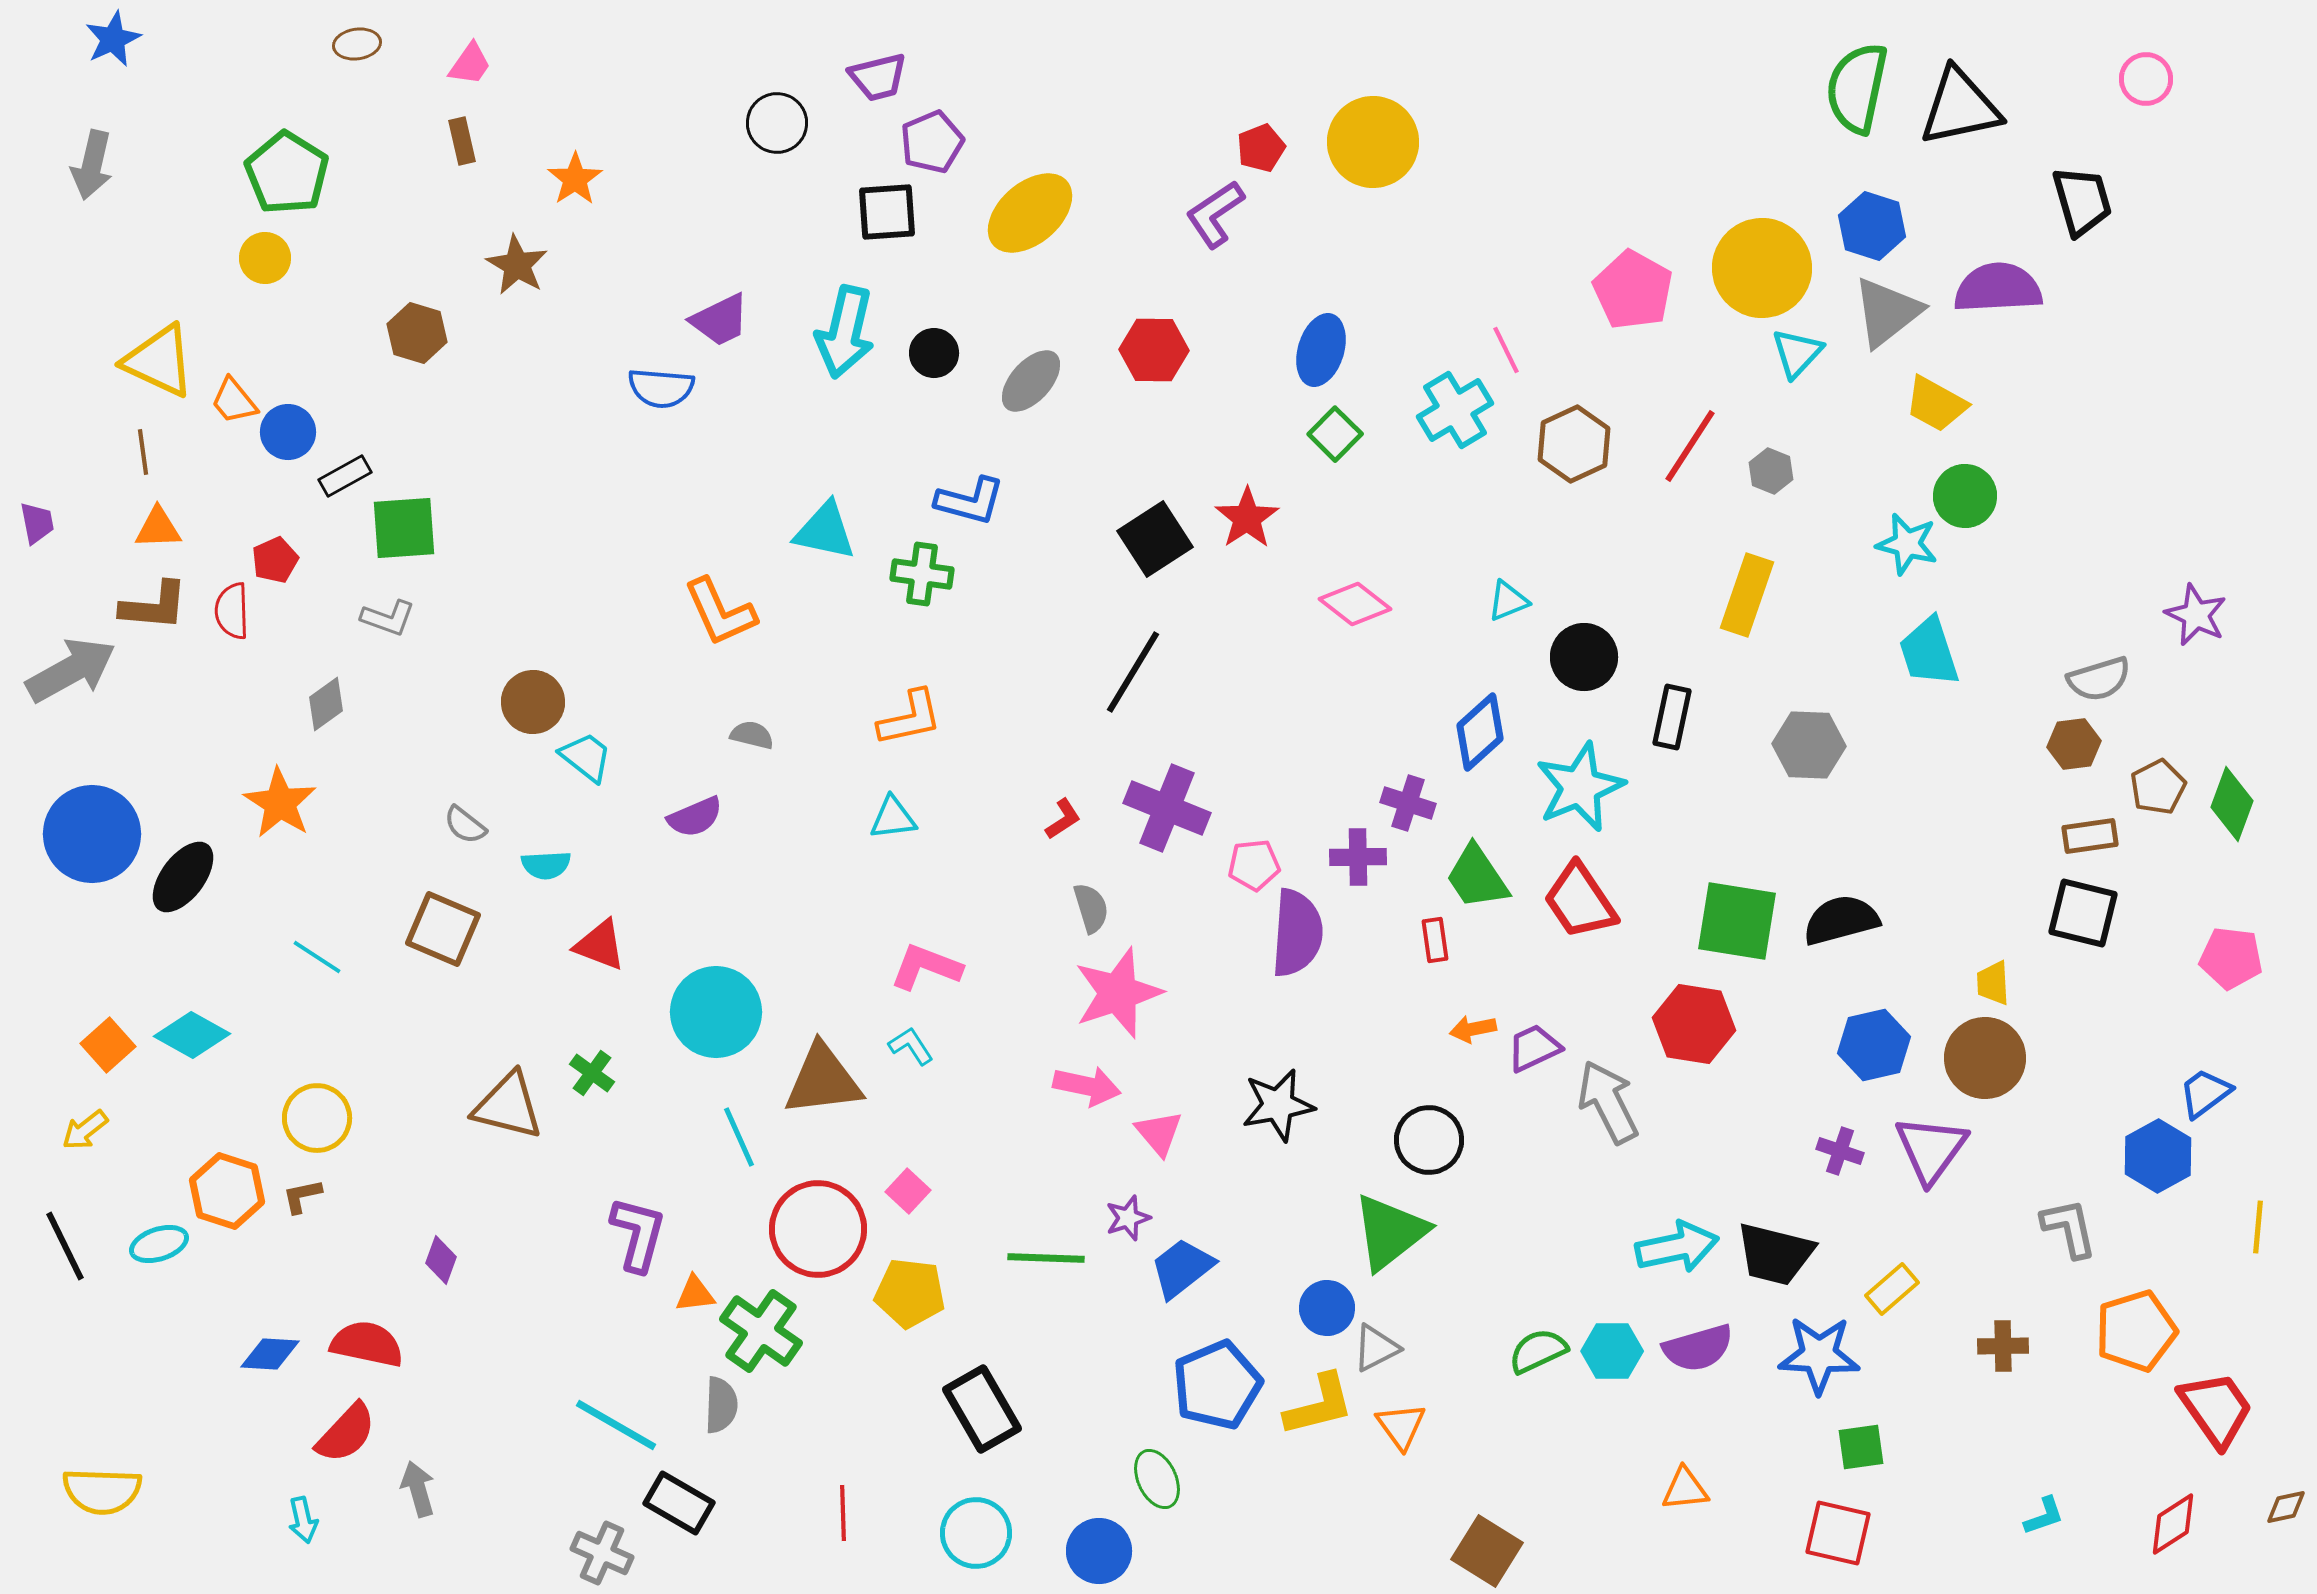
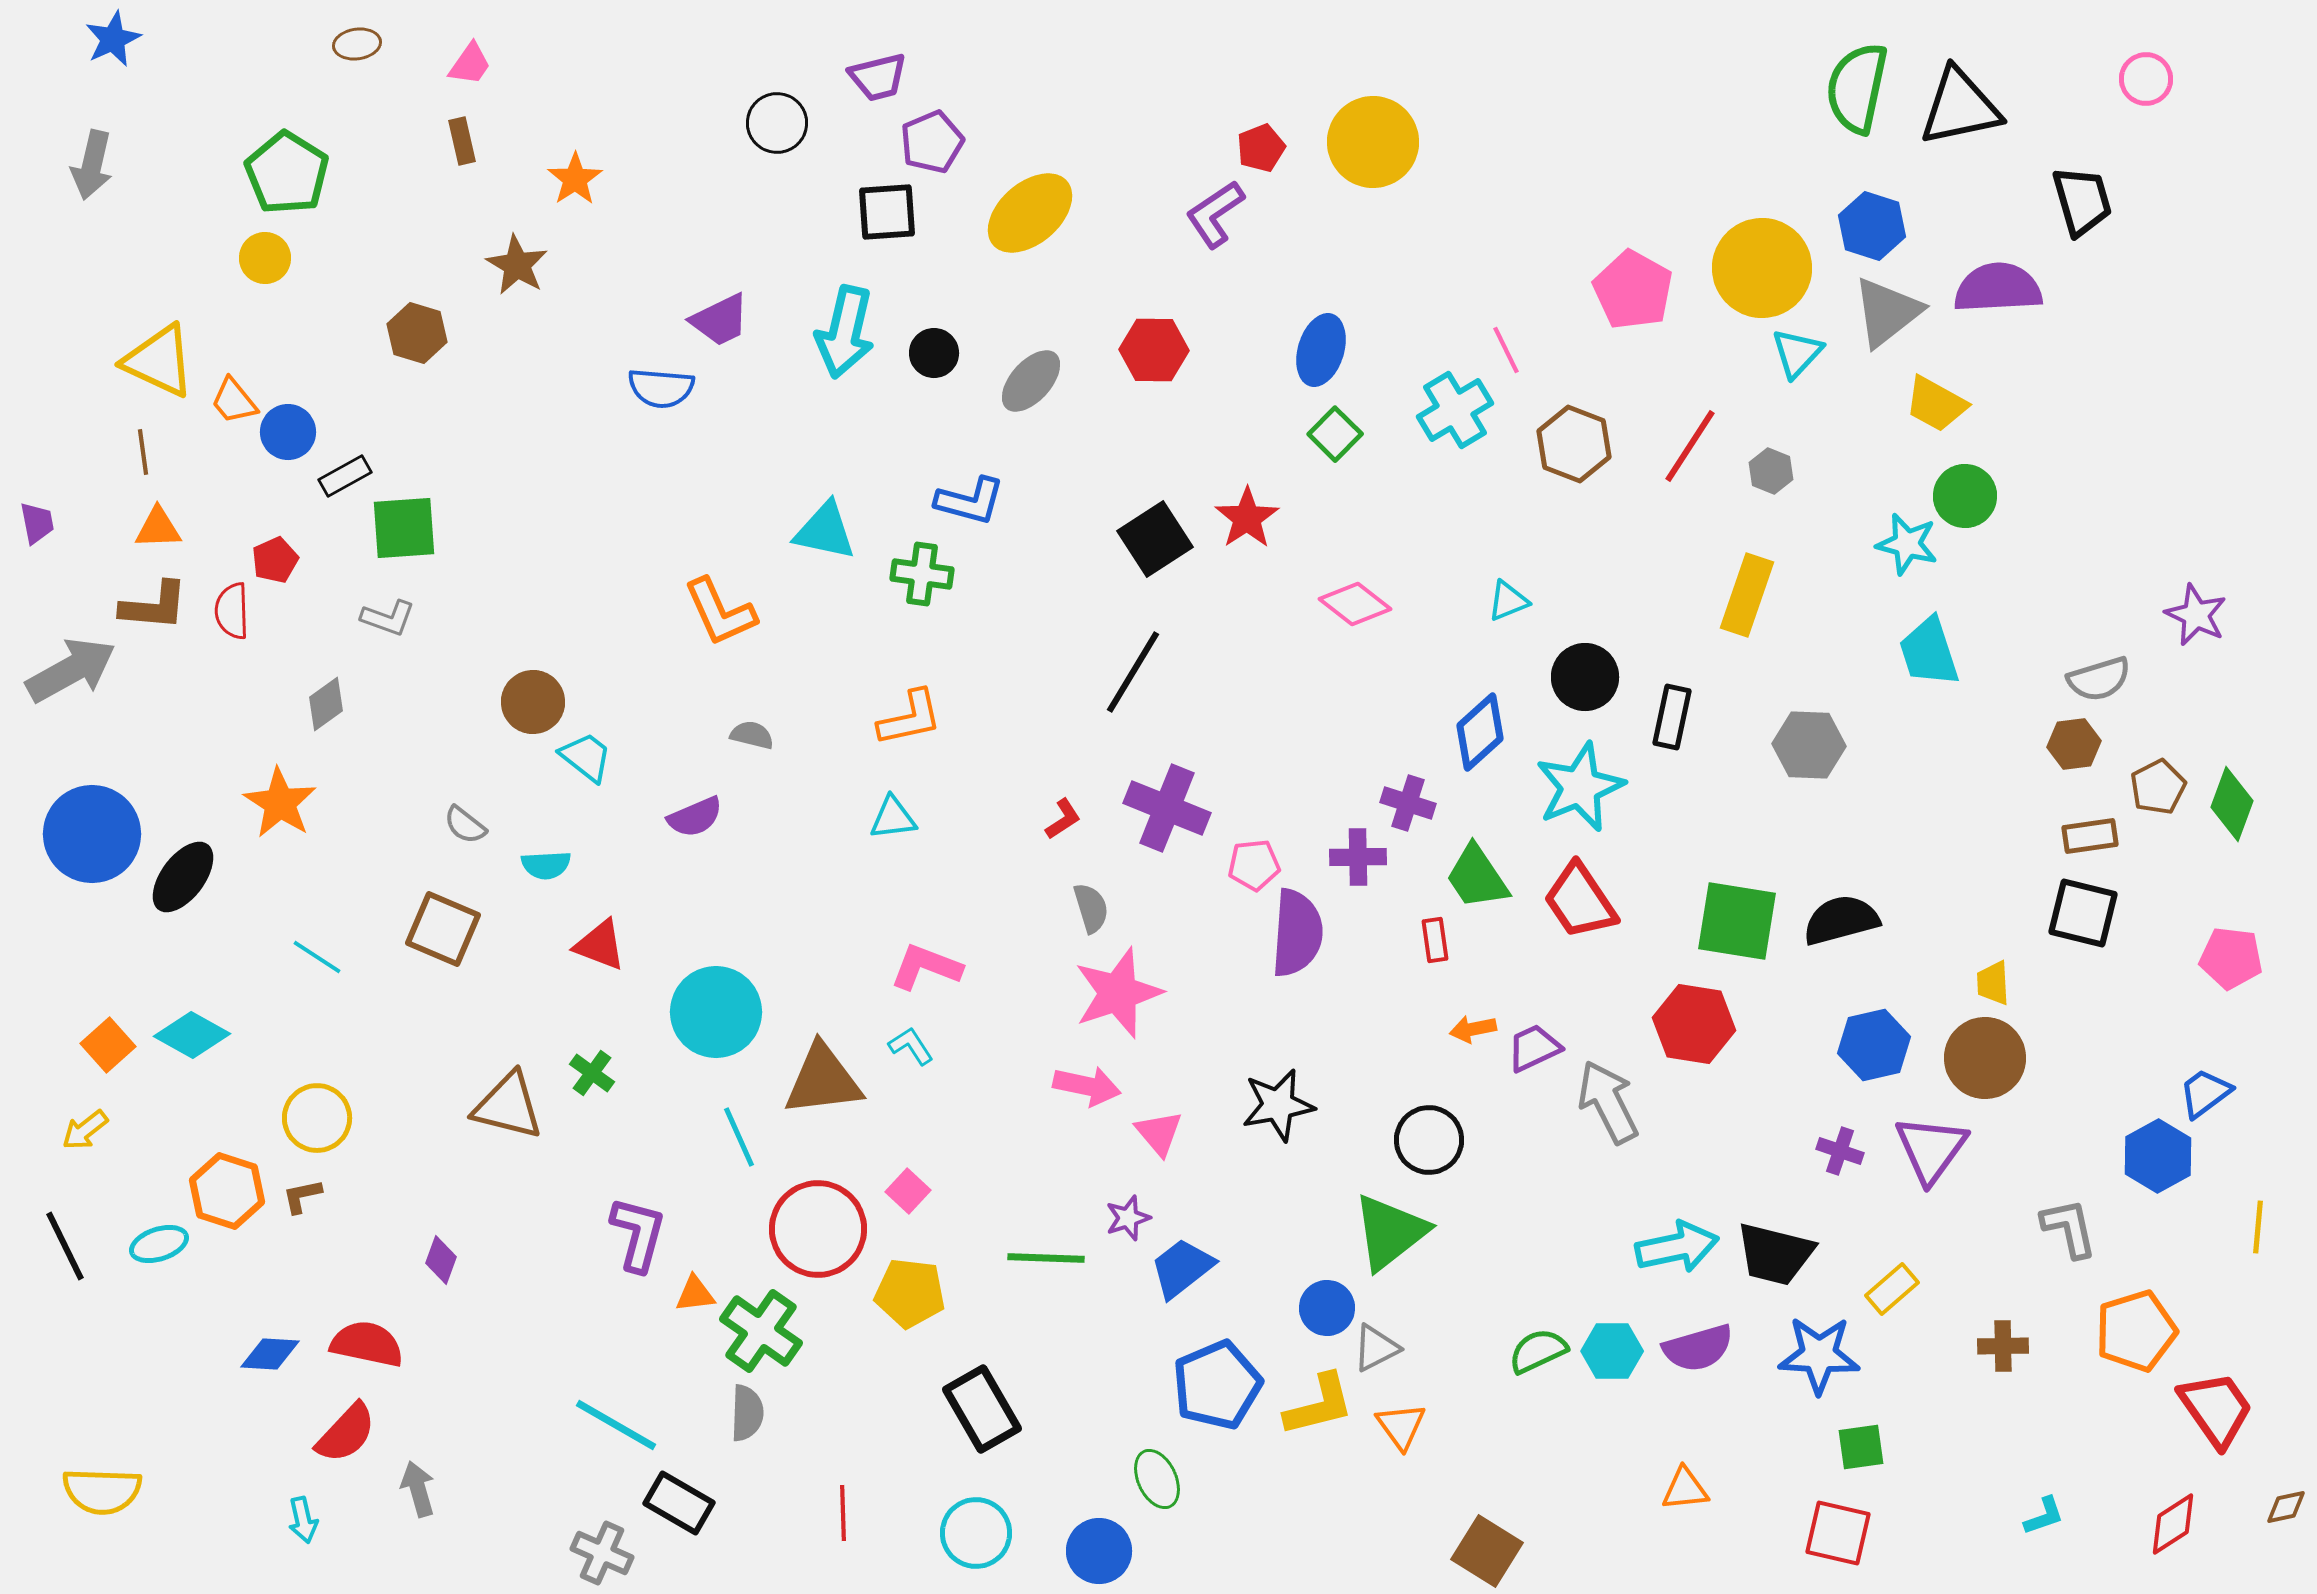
brown hexagon at (1574, 444): rotated 14 degrees counterclockwise
black circle at (1584, 657): moved 1 px right, 20 px down
gray semicircle at (721, 1405): moved 26 px right, 8 px down
